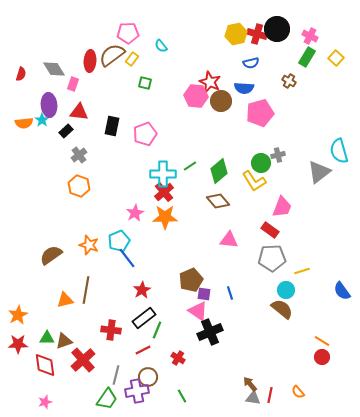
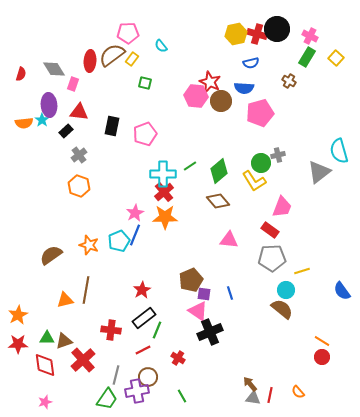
blue line at (127, 258): moved 8 px right, 23 px up; rotated 60 degrees clockwise
